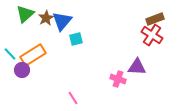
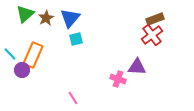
blue triangle: moved 8 px right, 3 px up
red cross: rotated 20 degrees clockwise
orange rectangle: rotated 35 degrees counterclockwise
